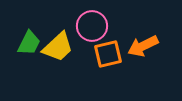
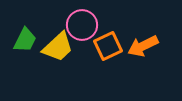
pink circle: moved 10 px left, 1 px up
green trapezoid: moved 4 px left, 3 px up
orange square: moved 8 px up; rotated 12 degrees counterclockwise
